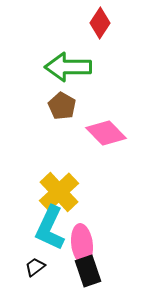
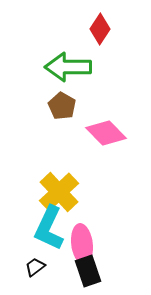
red diamond: moved 6 px down
cyan L-shape: moved 1 px left
